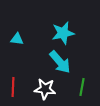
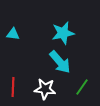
cyan triangle: moved 4 px left, 5 px up
green line: rotated 24 degrees clockwise
